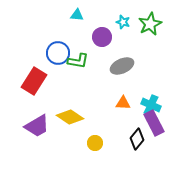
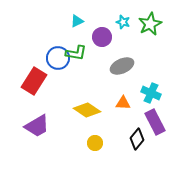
cyan triangle: moved 6 px down; rotated 32 degrees counterclockwise
blue circle: moved 5 px down
green L-shape: moved 2 px left, 8 px up
cyan cross: moved 12 px up
yellow diamond: moved 17 px right, 7 px up
purple rectangle: moved 1 px right, 1 px up
